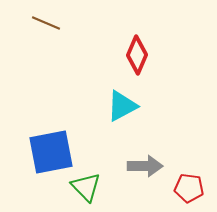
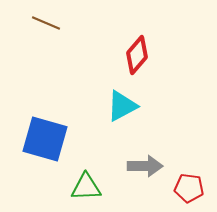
red diamond: rotated 18 degrees clockwise
blue square: moved 6 px left, 13 px up; rotated 27 degrees clockwise
green triangle: rotated 48 degrees counterclockwise
